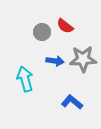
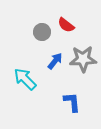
red semicircle: moved 1 px right, 1 px up
blue arrow: rotated 60 degrees counterclockwise
cyan arrow: rotated 30 degrees counterclockwise
blue L-shape: rotated 45 degrees clockwise
